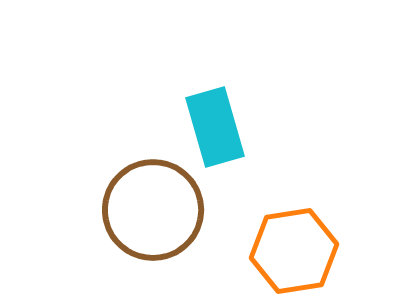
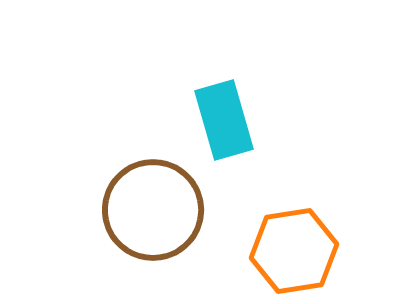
cyan rectangle: moved 9 px right, 7 px up
